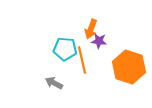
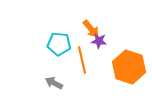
orange arrow: rotated 60 degrees counterclockwise
cyan pentagon: moved 6 px left, 5 px up
